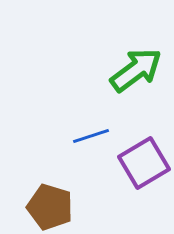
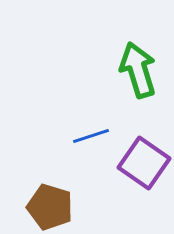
green arrow: moved 2 px right; rotated 70 degrees counterclockwise
purple square: rotated 24 degrees counterclockwise
